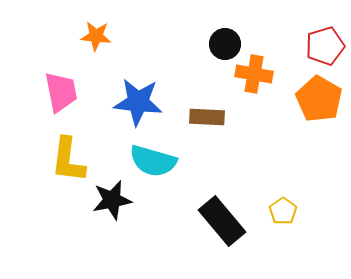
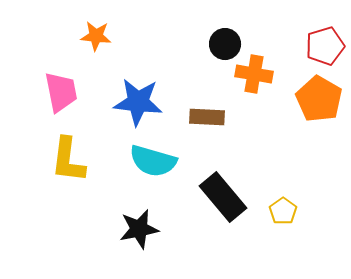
black star: moved 27 px right, 29 px down
black rectangle: moved 1 px right, 24 px up
